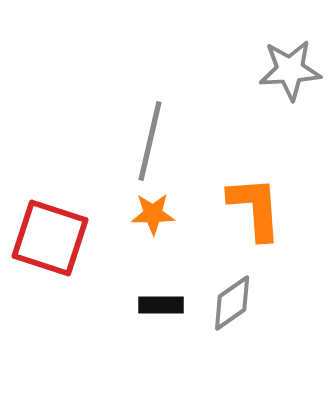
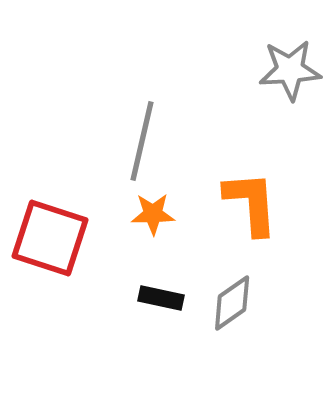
gray line: moved 8 px left
orange L-shape: moved 4 px left, 5 px up
black rectangle: moved 7 px up; rotated 12 degrees clockwise
